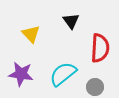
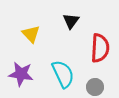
black triangle: rotated 12 degrees clockwise
cyan semicircle: rotated 104 degrees clockwise
